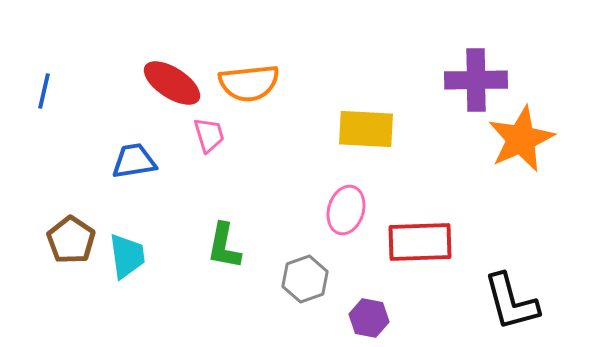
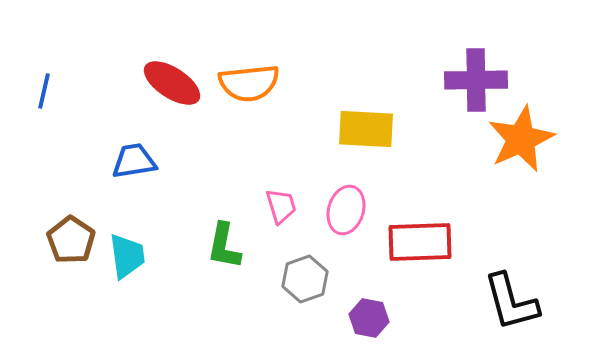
pink trapezoid: moved 72 px right, 71 px down
